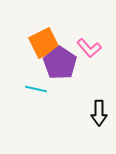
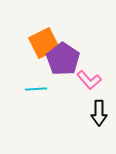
pink L-shape: moved 32 px down
purple pentagon: moved 3 px right, 4 px up
cyan line: rotated 15 degrees counterclockwise
